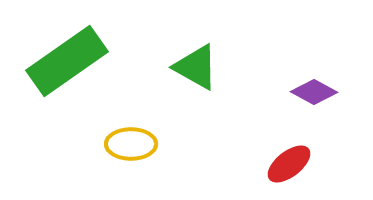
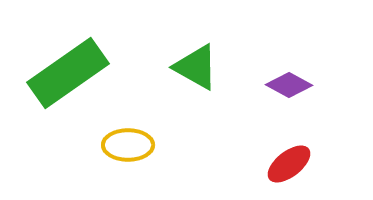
green rectangle: moved 1 px right, 12 px down
purple diamond: moved 25 px left, 7 px up
yellow ellipse: moved 3 px left, 1 px down
